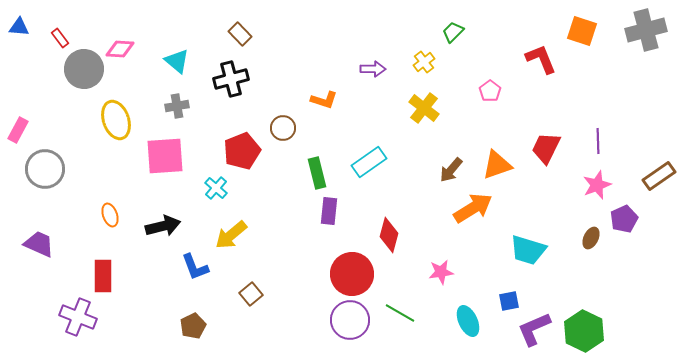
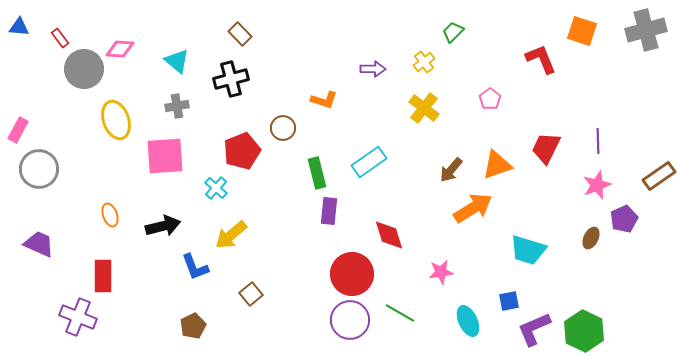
pink pentagon at (490, 91): moved 8 px down
gray circle at (45, 169): moved 6 px left
red diamond at (389, 235): rotated 32 degrees counterclockwise
